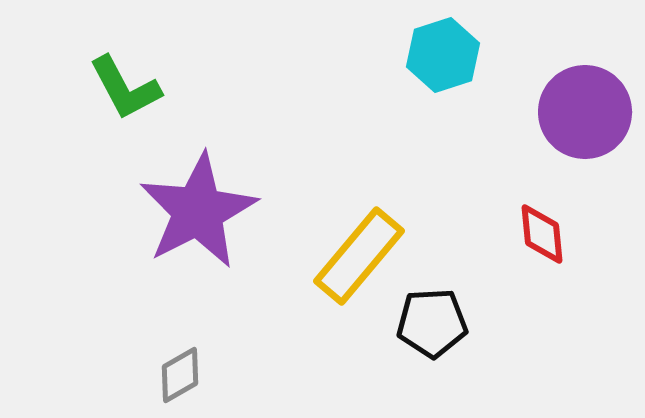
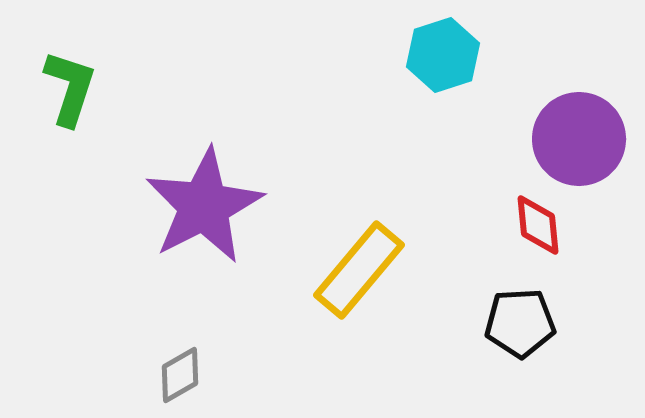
green L-shape: moved 55 px left; rotated 134 degrees counterclockwise
purple circle: moved 6 px left, 27 px down
purple star: moved 6 px right, 5 px up
red diamond: moved 4 px left, 9 px up
yellow rectangle: moved 14 px down
black pentagon: moved 88 px right
